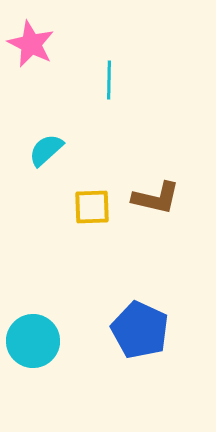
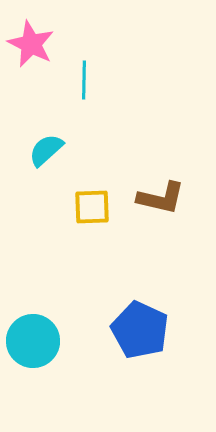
cyan line: moved 25 px left
brown L-shape: moved 5 px right
